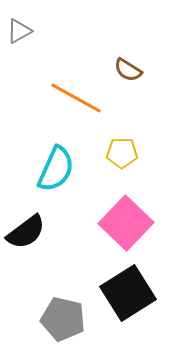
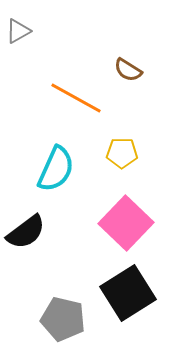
gray triangle: moved 1 px left
